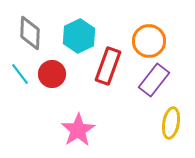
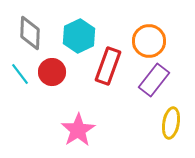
red circle: moved 2 px up
